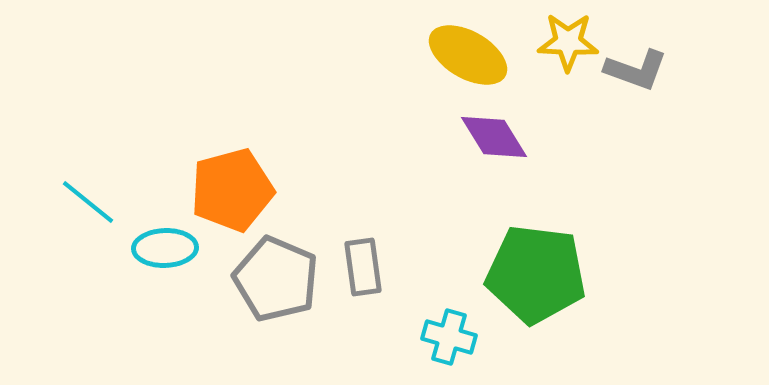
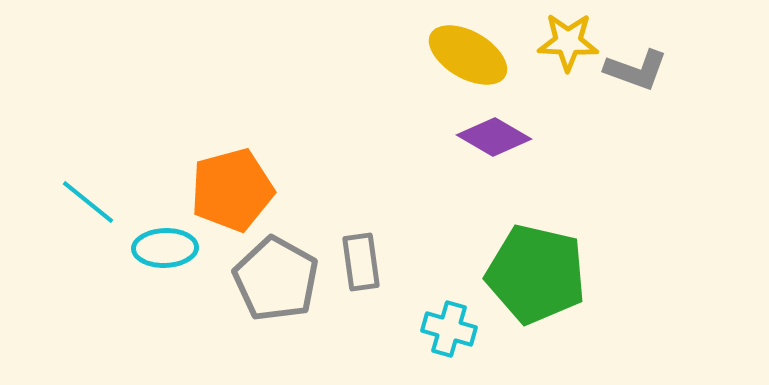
purple diamond: rotated 28 degrees counterclockwise
gray rectangle: moved 2 px left, 5 px up
green pentagon: rotated 6 degrees clockwise
gray pentagon: rotated 6 degrees clockwise
cyan cross: moved 8 px up
